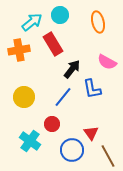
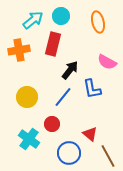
cyan circle: moved 1 px right, 1 px down
cyan arrow: moved 1 px right, 2 px up
red rectangle: rotated 45 degrees clockwise
black arrow: moved 2 px left, 1 px down
yellow circle: moved 3 px right
red triangle: moved 1 px left, 1 px down; rotated 14 degrees counterclockwise
cyan cross: moved 1 px left, 2 px up
blue circle: moved 3 px left, 3 px down
